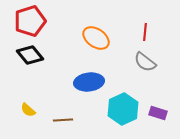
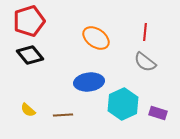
red pentagon: moved 1 px left
cyan hexagon: moved 5 px up
brown line: moved 5 px up
